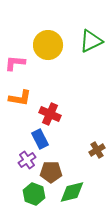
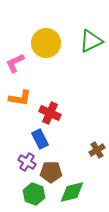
yellow circle: moved 2 px left, 2 px up
pink L-shape: rotated 30 degrees counterclockwise
red cross: moved 1 px up
purple cross: moved 2 px down; rotated 24 degrees counterclockwise
